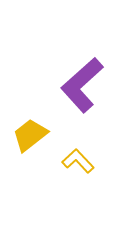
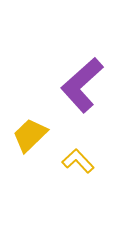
yellow trapezoid: rotated 6 degrees counterclockwise
